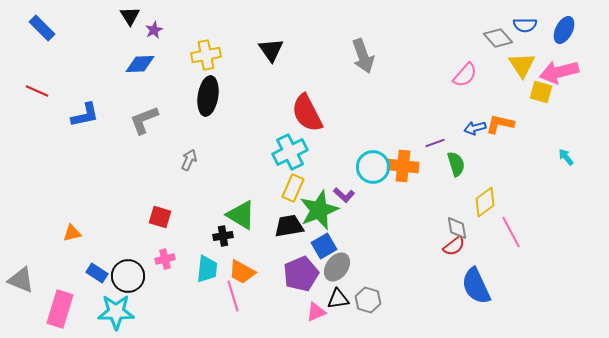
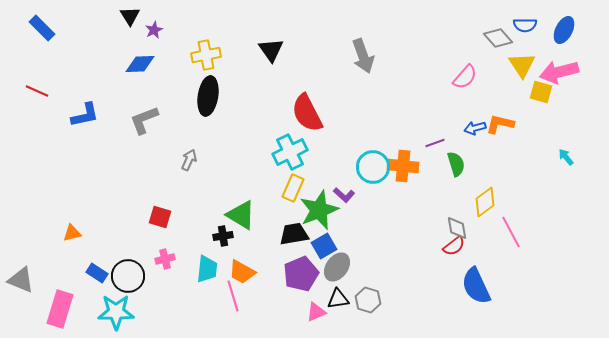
pink semicircle at (465, 75): moved 2 px down
black trapezoid at (289, 226): moved 5 px right, 8 px down
